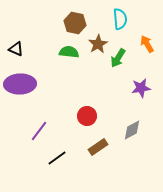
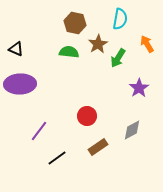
cyan semicircle: rotated 15 degrees clockwise
purple star: moved 2 px left; rotated 24 degrees counterclockwise
